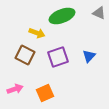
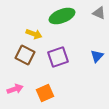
yellow arrow: moved 3 px left, 1 px down
blue triangle: moved 8 px right
